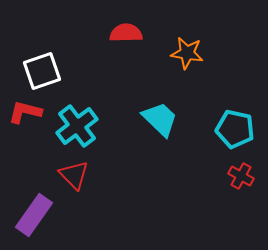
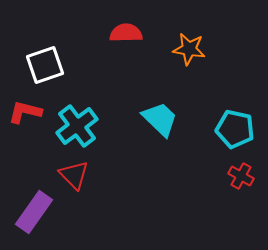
orange star: moved 2 px right, 4 px up
white square: moved 3 px right, 6 px up
purple rectangle: moved 3 px up
